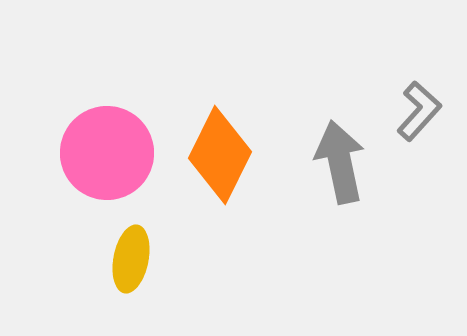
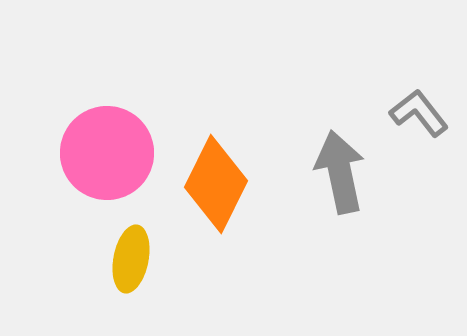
gray L-shape: moved 2 px down; rotated 80 degrees counterclockwise
orange diamond: moved 4 px left, 29 px down
gray arrow: moved 10 px down
